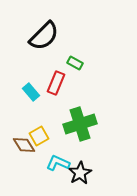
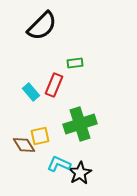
black semicircle: moved 2 px left, 10 px up
green rectangle: rotated 35 degrees counterclockwise
red rectangle: moved 2 px left, 2 px down
yellow square: moved 1 px right; rotated 18 degrees clockwise
cyan L-shape: moved 1 px right, 1 px down
